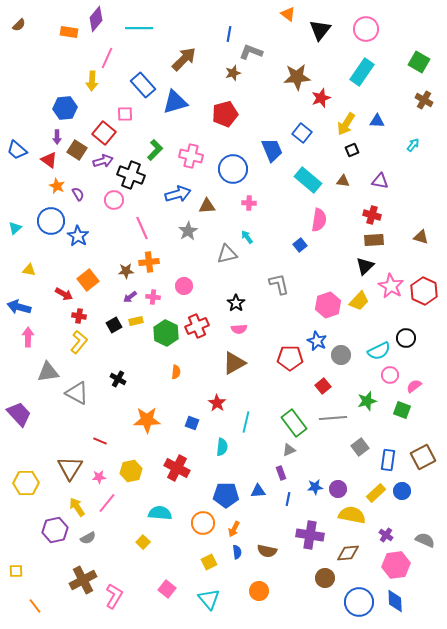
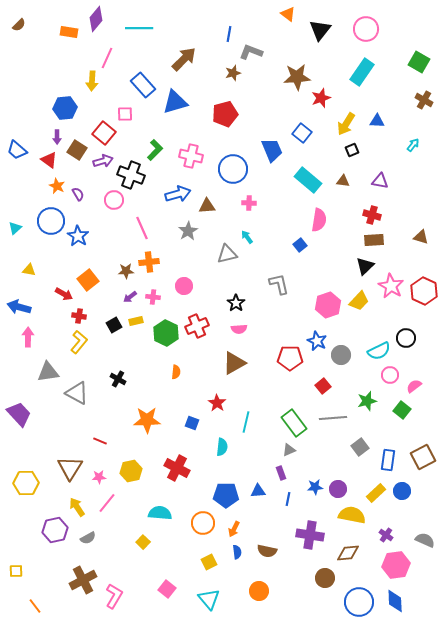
green square at (402, 410): rotated 18 degrees clockwise
